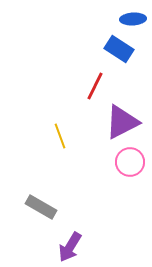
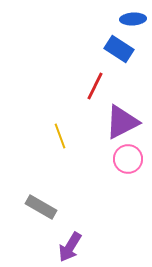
pink circle: moved 2 px left, 3 px up
